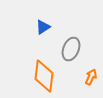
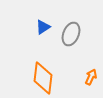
gray ellipse: moved 15 px up
orange diamond: moved 1 px left, 2 px down
